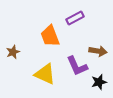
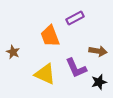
brown star: rotated 24 degrees counterclockwise
purple L-shape: moved 1 px left, 2 px down
